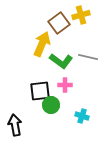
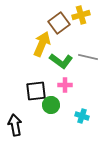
black square: moved 4 px left
